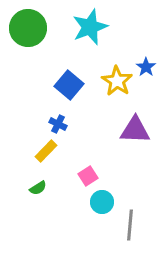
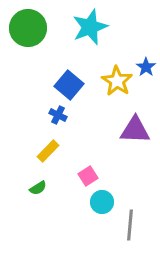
blue cross: moved 9 px up
yellow rectangle: moved 2 px right
